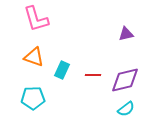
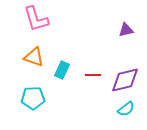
purple triangle: moved 4 px up
